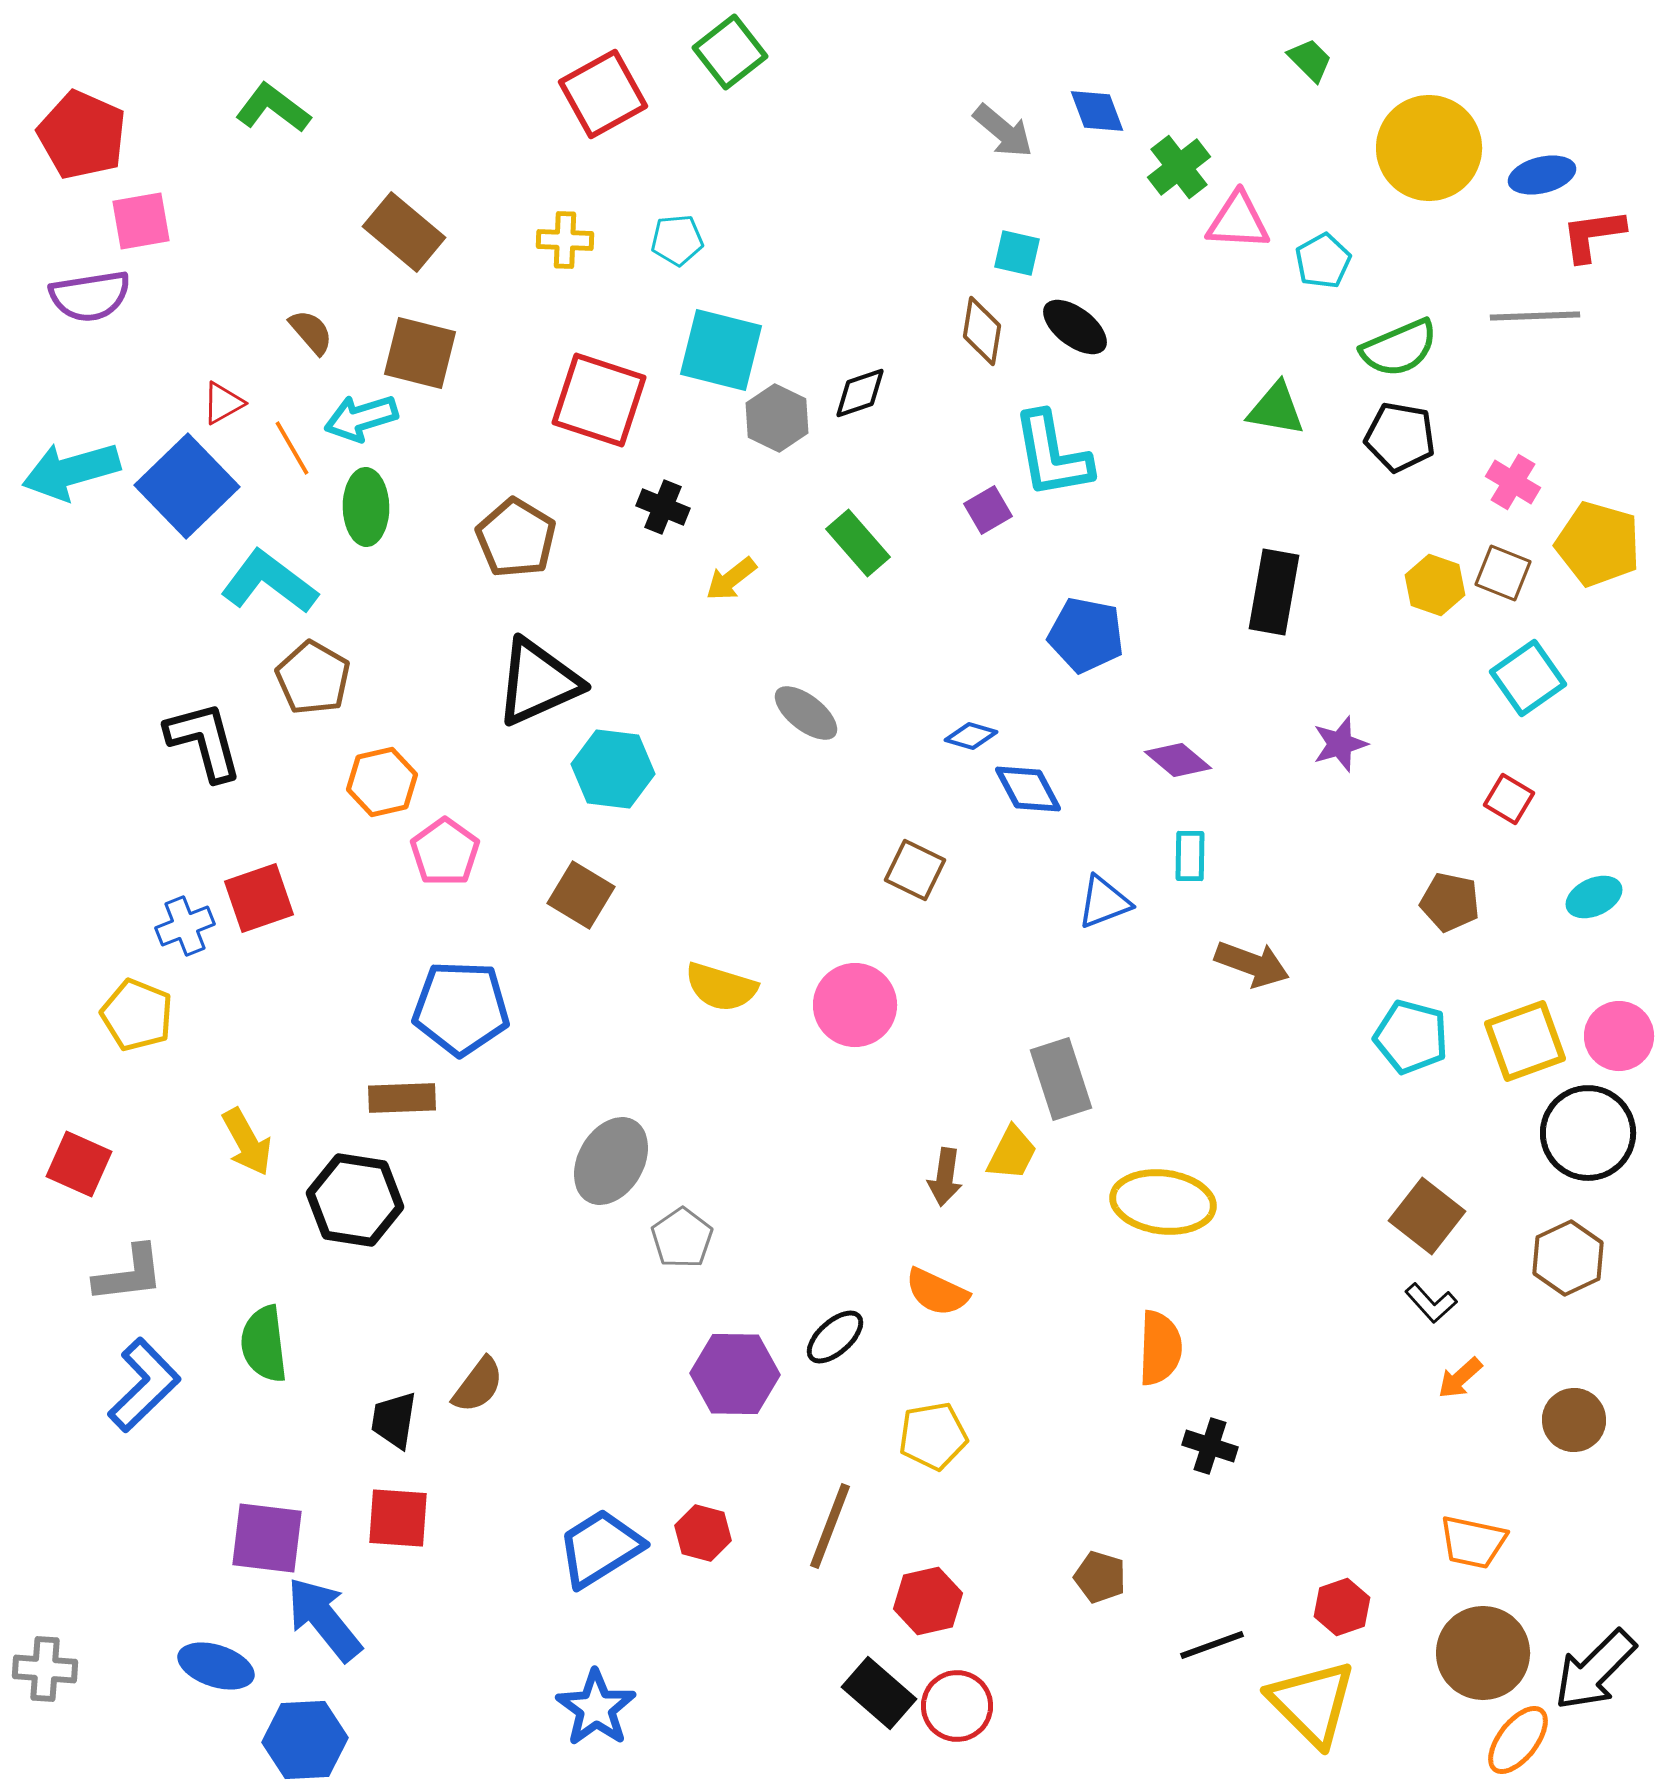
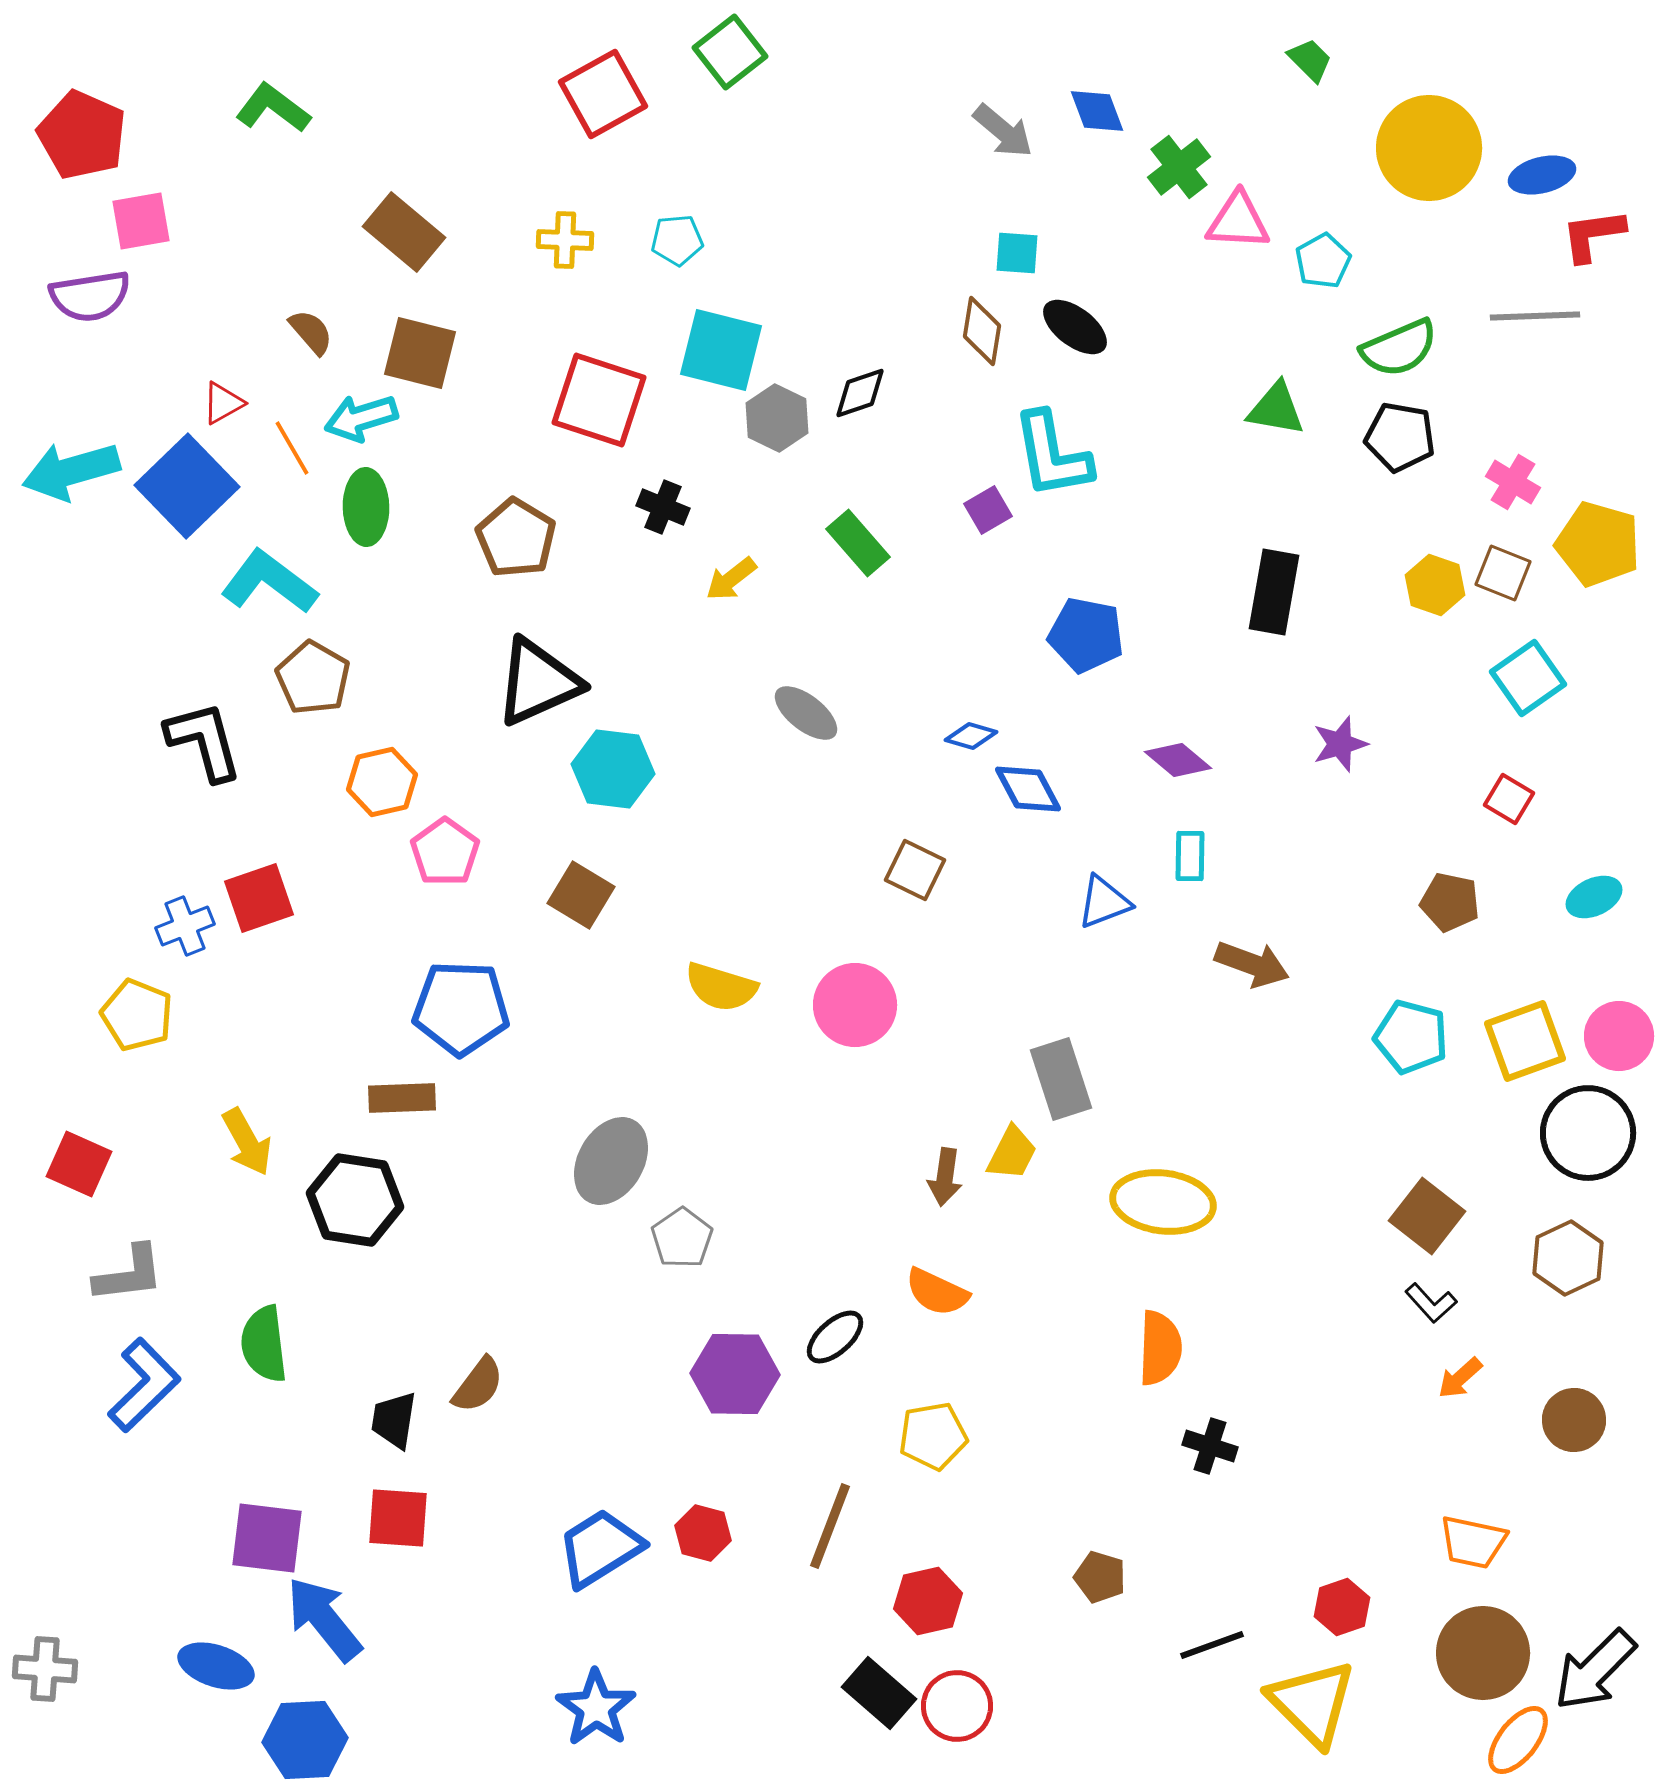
cyan square at (1017, 253): rotated 9 degrees counterclockwise
